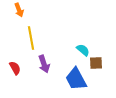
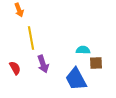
cyan semicircle: rotated 40 degrees counterclockwise
purple arrow: moved 1 px left
